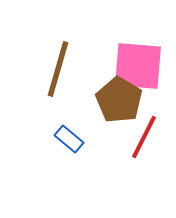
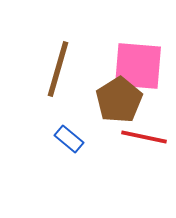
brown pentagon: rotated 9 degrees clockwise
red line: rotated 75 degrees clockwise
